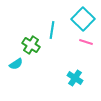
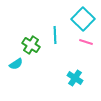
cyan line: moved 3 px right, 5 px down; rotated 12 degrees counterclockwise
